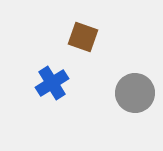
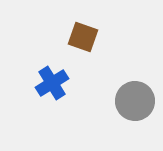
gray circle: moved 8 px down
